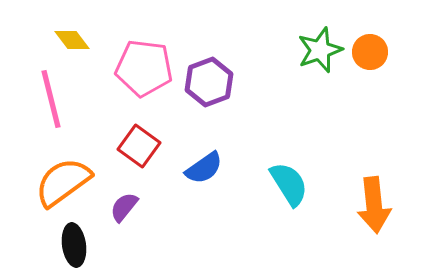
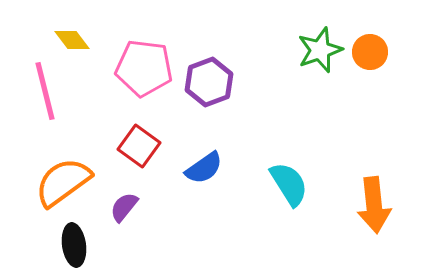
pink line: moved 6 px left, 8 px up
